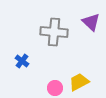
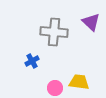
blue cross: moved 10 px right; rotated 24 degrees clockwise
yellow trapezoid: rotated 35 degrees clockwise
